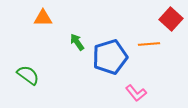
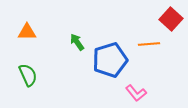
orange triangle: moved 16 px left, 14 px down
blue pentagon: moved 3 px down
green semicircle: rotated 30 degrees clockwise
